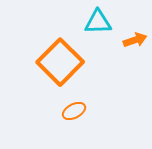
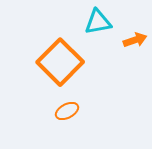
cyan triangle: rotated 8 degrees counterclockwise
orange ellipse: moved 7 px left
